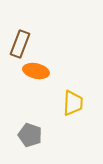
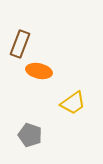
orange ellipse: moved 3 px right
yellow trapezoid: rotated 52 degrees clockwise
